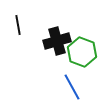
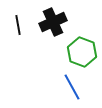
black cross: moved 4 px left, 19 px up; rotated 8 degrees counterclockwise
